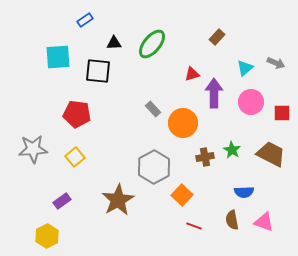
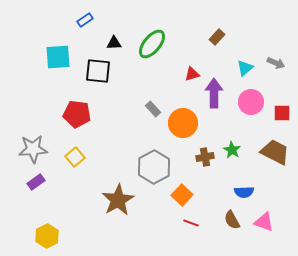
brown trapezoid: moved 4 px right, 2 px up
purple rectangle: moved 26 px left, 19 px up
brown semicircle: rotated 18 degrees counterclockwise
red line: moved 3 px left, 3 px up
